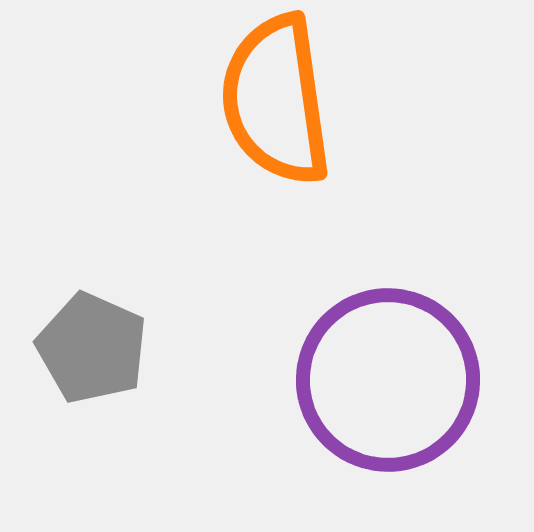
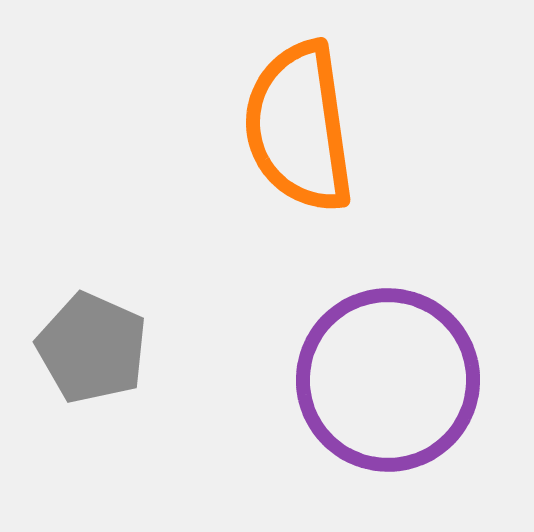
orange semicircle: moved 23 px right, 27 px down
